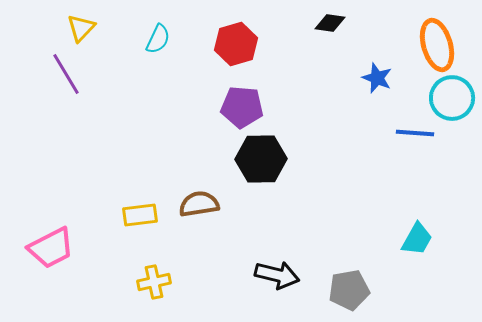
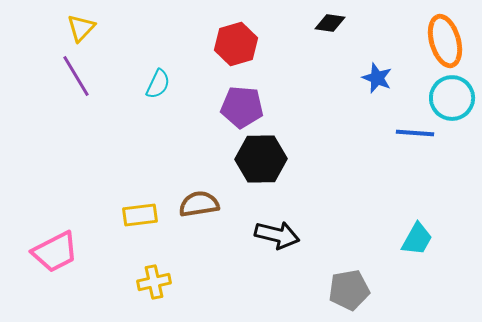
cyan semicircle: moved 45 px down
orange ellipse: moved 8 px right, 4 px up
purple line: moved 10 px right, 2 px down
pink trapezoid: moved 4 px right, 4 px down
black arrow: moved 40 px up
